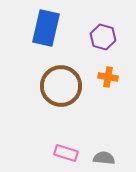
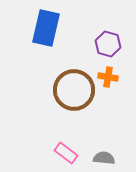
purple hexagon: moved 5 px right, 7 px down
brown circle: moved 13 px right, 4 px down
pink rectangle: rotated 20 degrees clockwise
